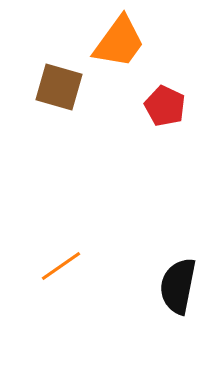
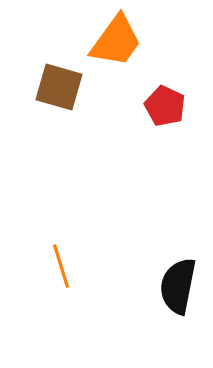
orange trapezoid: moved 3 px left, 1 px up
orange line: rotated 72 degrees counterclockwise
